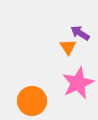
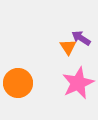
purple arrow: moved 1 px right, 5 px down
orange circle: moved 14 px left, 18 px up
